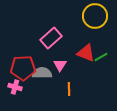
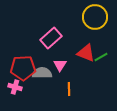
yellow circle: moved 1 px down
